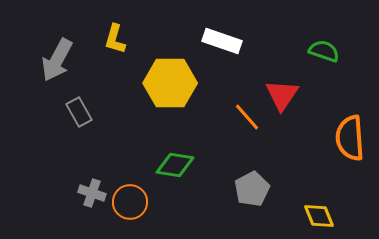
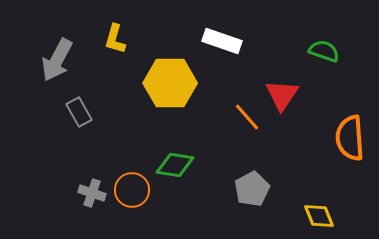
orange circle: moved 2 px right, 12 px up
